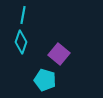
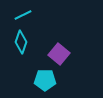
cyan line: rotated 54 degrees clockwise
cyan pentagon: rotated 15 degrees counterclockwise
